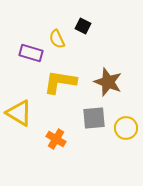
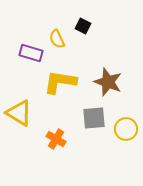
yellow circle: moved 1 px down
